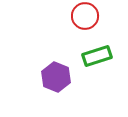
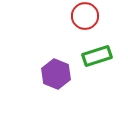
purple hexagon: moved 3 px up
